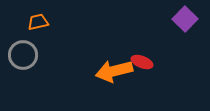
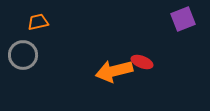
purple square: moved 2 px left; rotated 25 degrees clockwise
